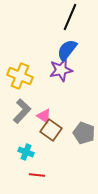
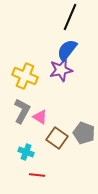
yellow cross: moved 5 px right
gray L-shape: rotated 15 degrees counterclockwise
pink triangle: moved 4 px left, 1 px down
brown square: moved 6 px right, 8 px down
